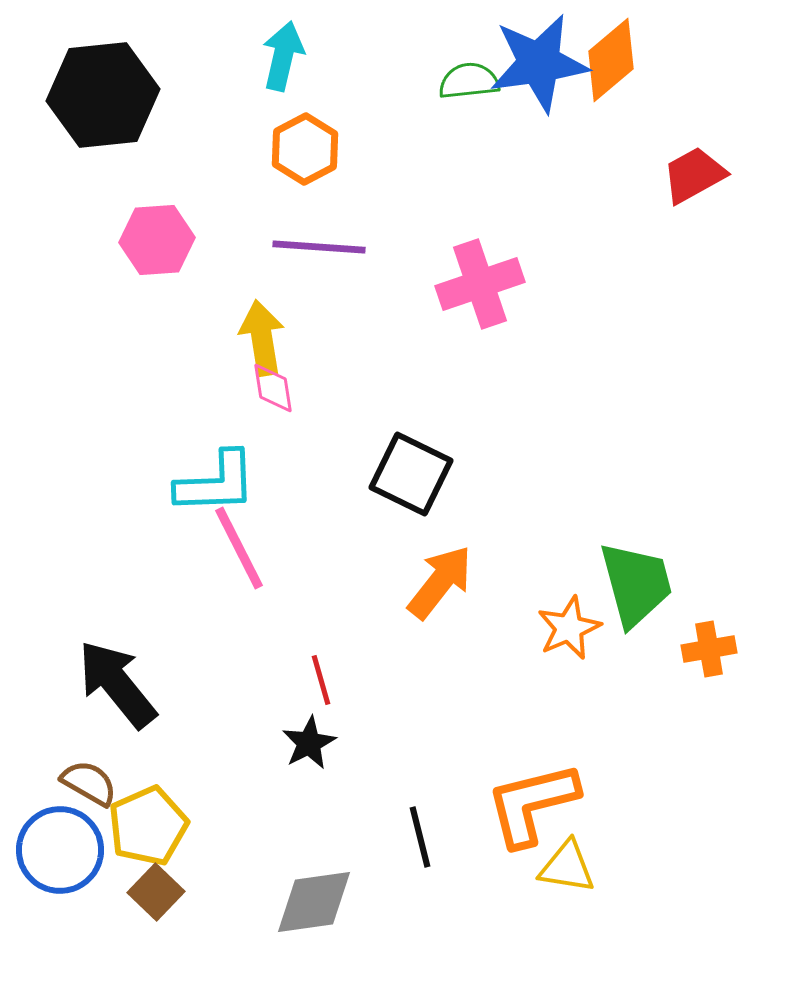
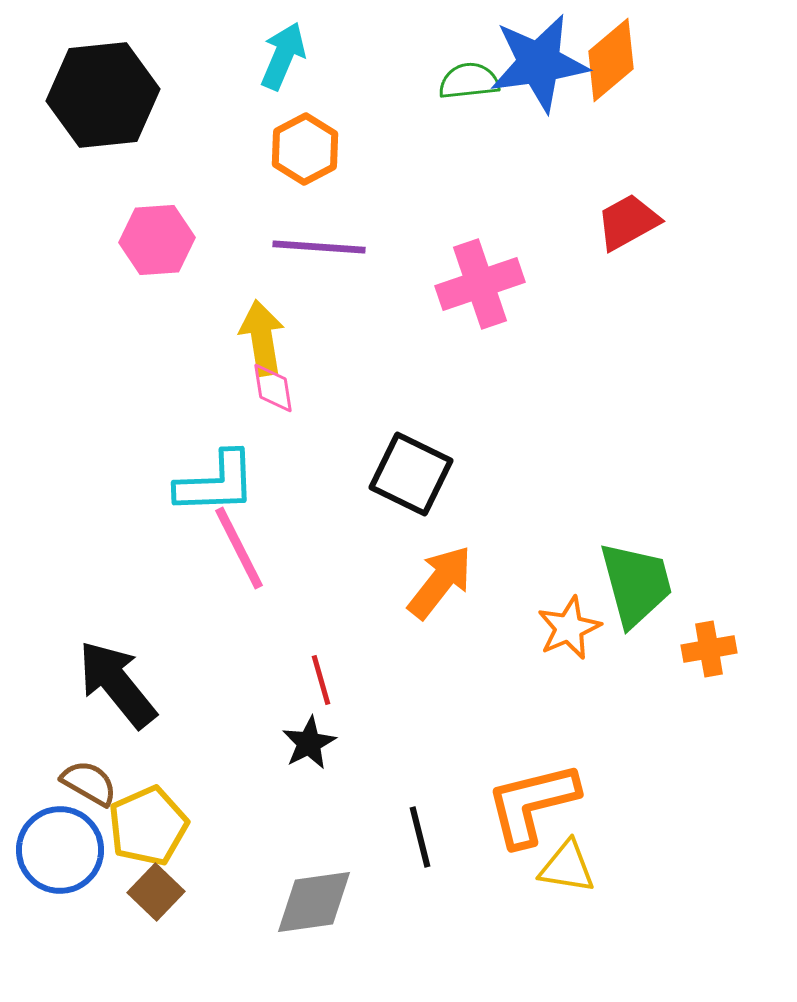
cyan arrow: rotated 10 degrees clockwise
red trapezoid: moved 66 px left, 47 px down
